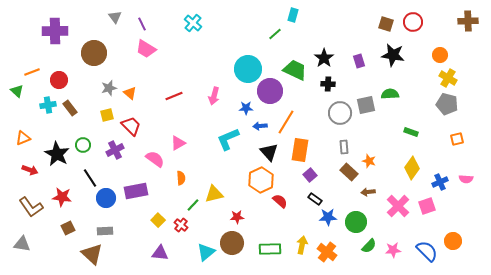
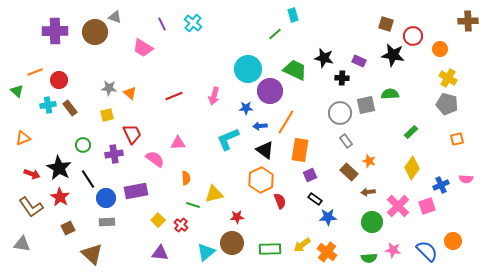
cyan rectangle at (293, 15): rotated 32 degrees counterclockwise
gray triangle at (115, 17): rotated 32 degrees counterclockwise
red circle at (413, 22): moved 14 px down
purple line at (142, 24): moved 20 px right
pink trapezoid at (146, 49): moved 3 px left, 1 px up
brown circle at (94, 53): moved 1 px right, 21 px up
orange circle at (440, 55): moved 6 px up
black star at (324, 58): rotated 24 degrees counterclockwise
purple rectangle at (359, 61): rotated 48 degrees counterclockwise
orange line at (32, 72): moved 3 px right
black cross at (328, 84): moved 14 px right, 6 px up
gray star at (109, 88): rotated 21 degrees clockwise
red trapezoid at (131, 126): moved 1 px right, 8 px down; rotated 20 degrees clockwise
green rectangle at (411, 132): rotated 64 degrees counterclockwise
pink triangle at (178, 143): rotated 28 degrees clockwise
gray rectangle at (344, 147): moved 2 px right, 6 px up; rotated 32 degrees counterclockwise
purple cross at (115, 150): moved 1 px left, 4 px down; rotated 18 degrees clockwise
black triangle at (269, 152): moved 4 px left, 2 px up; rotated 12 degrees counterclockwise
black star at (57, 154): moved 2 px right, 14 px down
red arrow at (30, 170): moved 2 px right, 4 px down
purple square at (310, 175): rotated 16 degrees clockwise
black line at (90, 178): moved 2 px left, 1 px down
orange semicircle at (181, 178): moved 5 px right
blue cross at (440, 182): moved 1 px right, 3 px down
red star at (62, 197): moved 2 px left; rotated 24 degrees clockwise
red semicircle at (280, 201): rotated 28 degrees clockwise
green line at (193, 205): rotated 64 degrees clockwise
green circle at (356, 222): moved 16 px right
gray rectangle at (105, 231): moved 2 px right, 9 px up
yellow arrow at (302, 245): rotated 138 degrees counterclockwise
green semicircle at (369, 246): moved 12 px down; rotated 42 degrees clockwise
pink star at (393, 250): rotated 14 degrees clockwise
